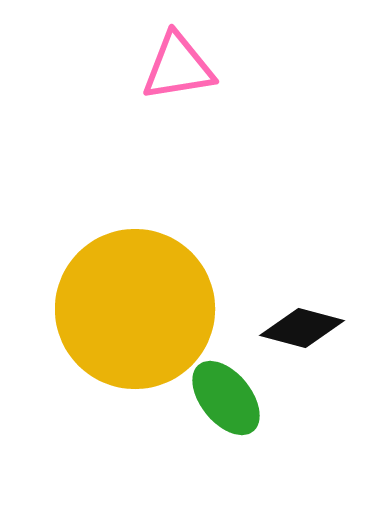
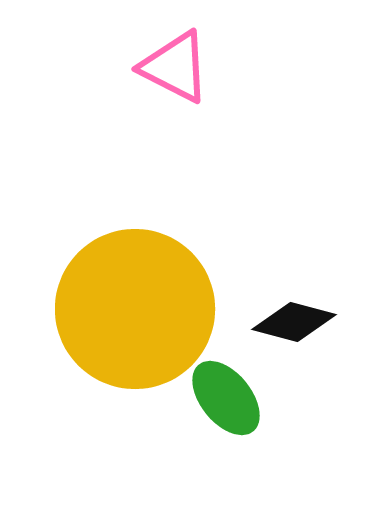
pink triangle: moved 3 px left; rotated 36 degrees clockwise
black diamond: moved 8 px left, 6 px up
